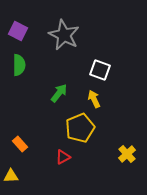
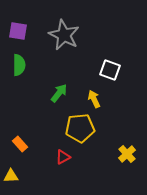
purple square: rotated 18 degrees counterclockwise
white square: moved 10 px right
yellow pentagon: rotated 16 degrees clockwise
